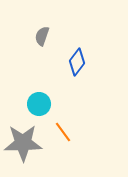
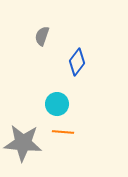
cyan circle: moved 18 px right
orange line: rotated 50 degrees counterclockwise
gray star: rotated 6 degrees clockwise
